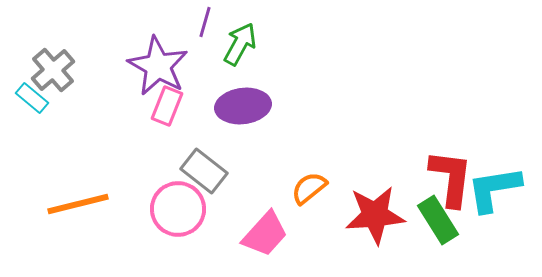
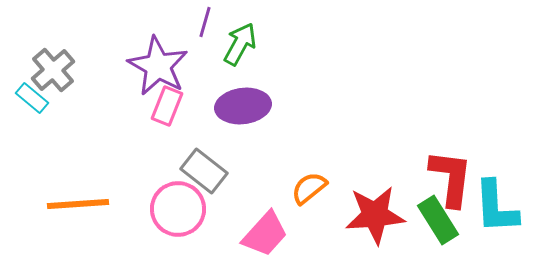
cyan L-shape: moved 2 px right, 18 px down; rotated 84 degrees counterclockwise
orange line: rotated 10 degrees clockwise
